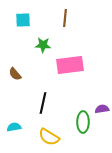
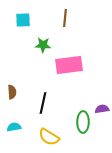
pink rectangle: moved 1 px left
brown semicircle: moved 3 px left, 18 px down; rotated 144 degrees counterclockwise
